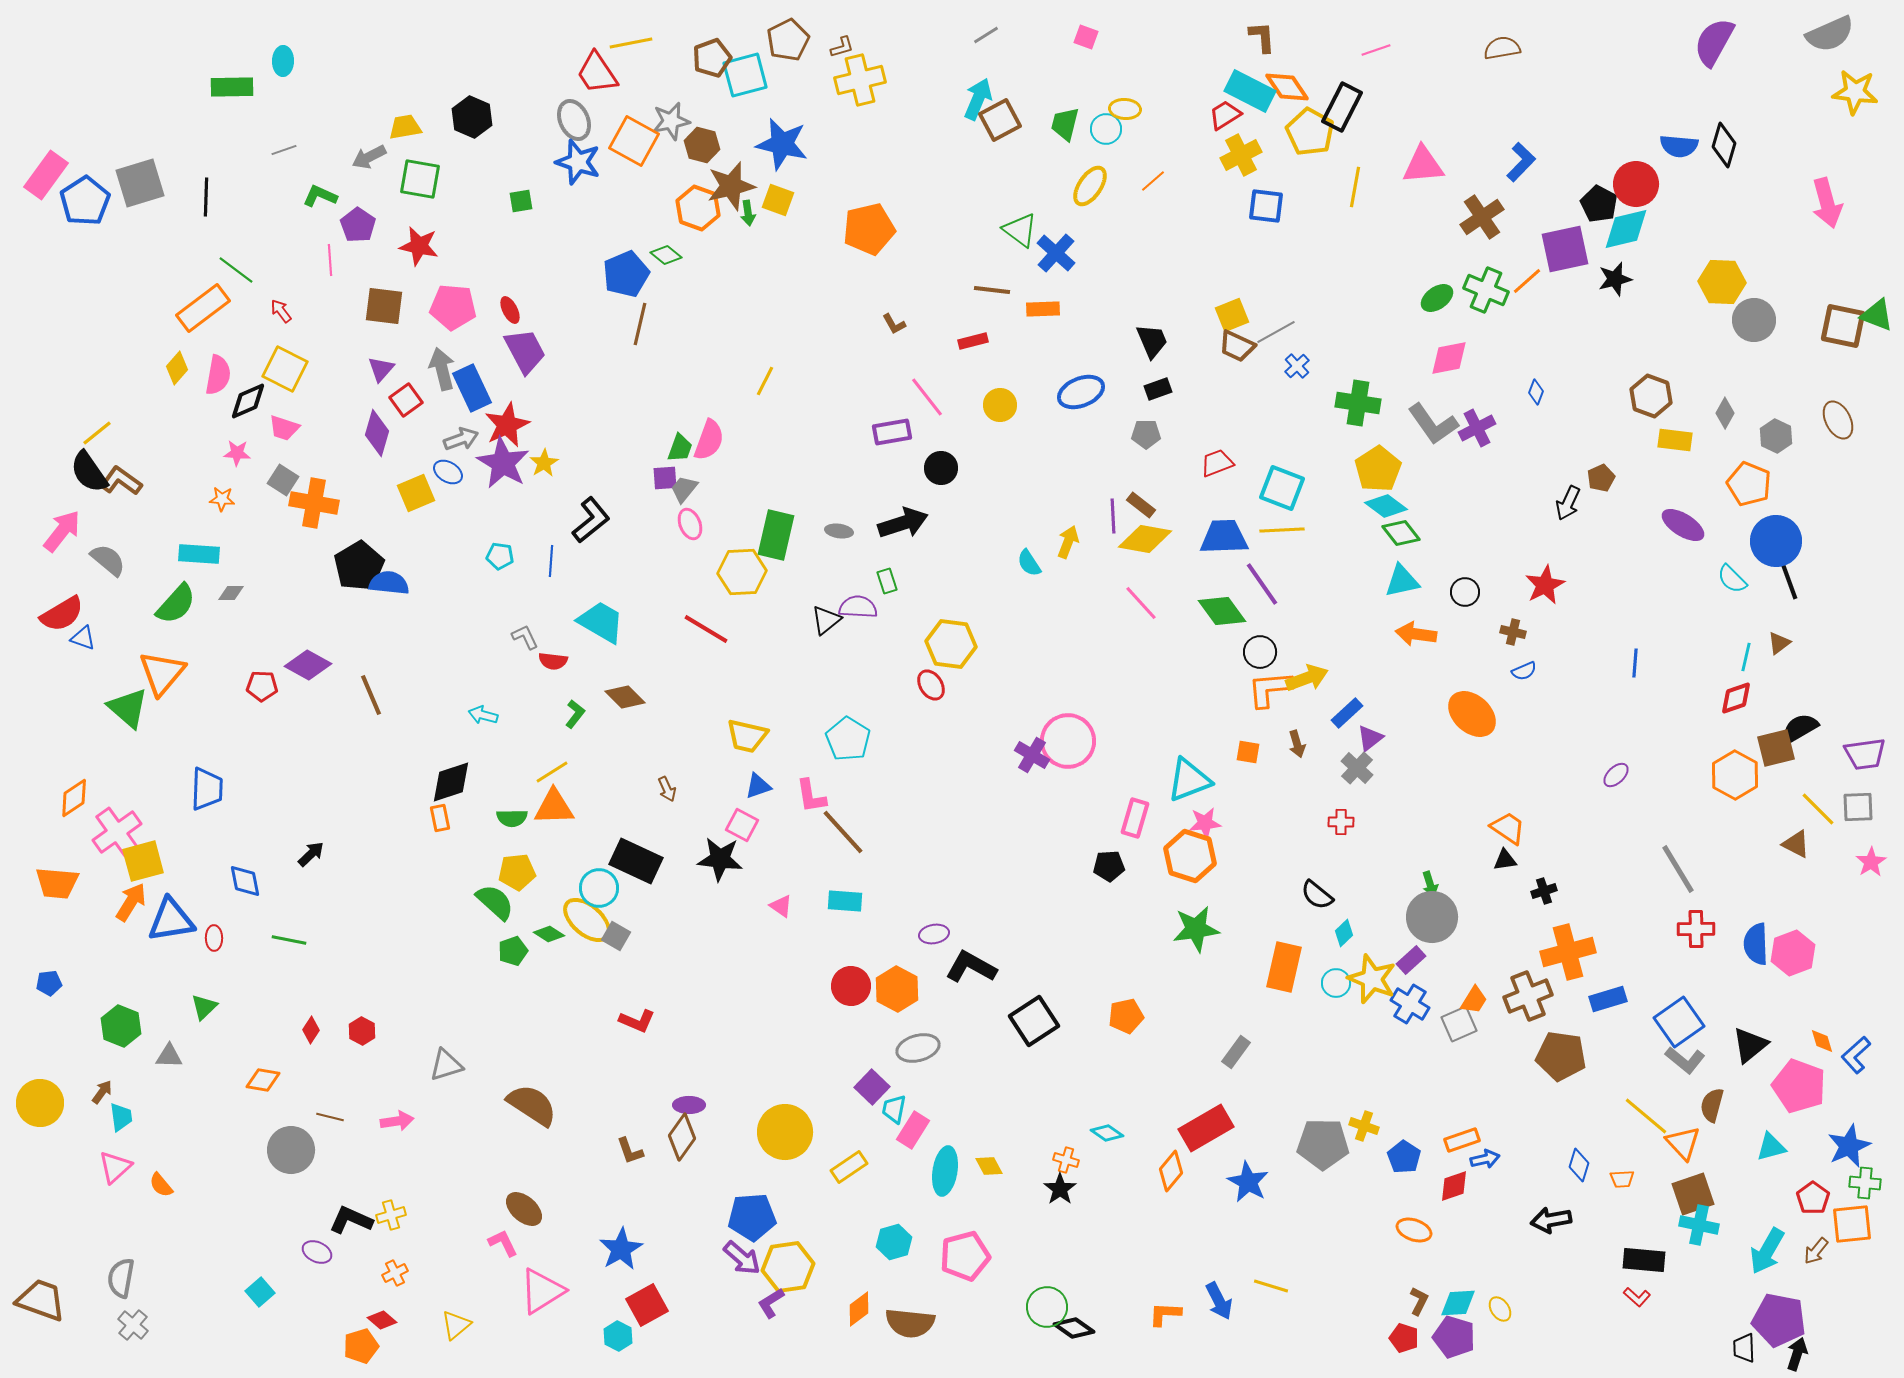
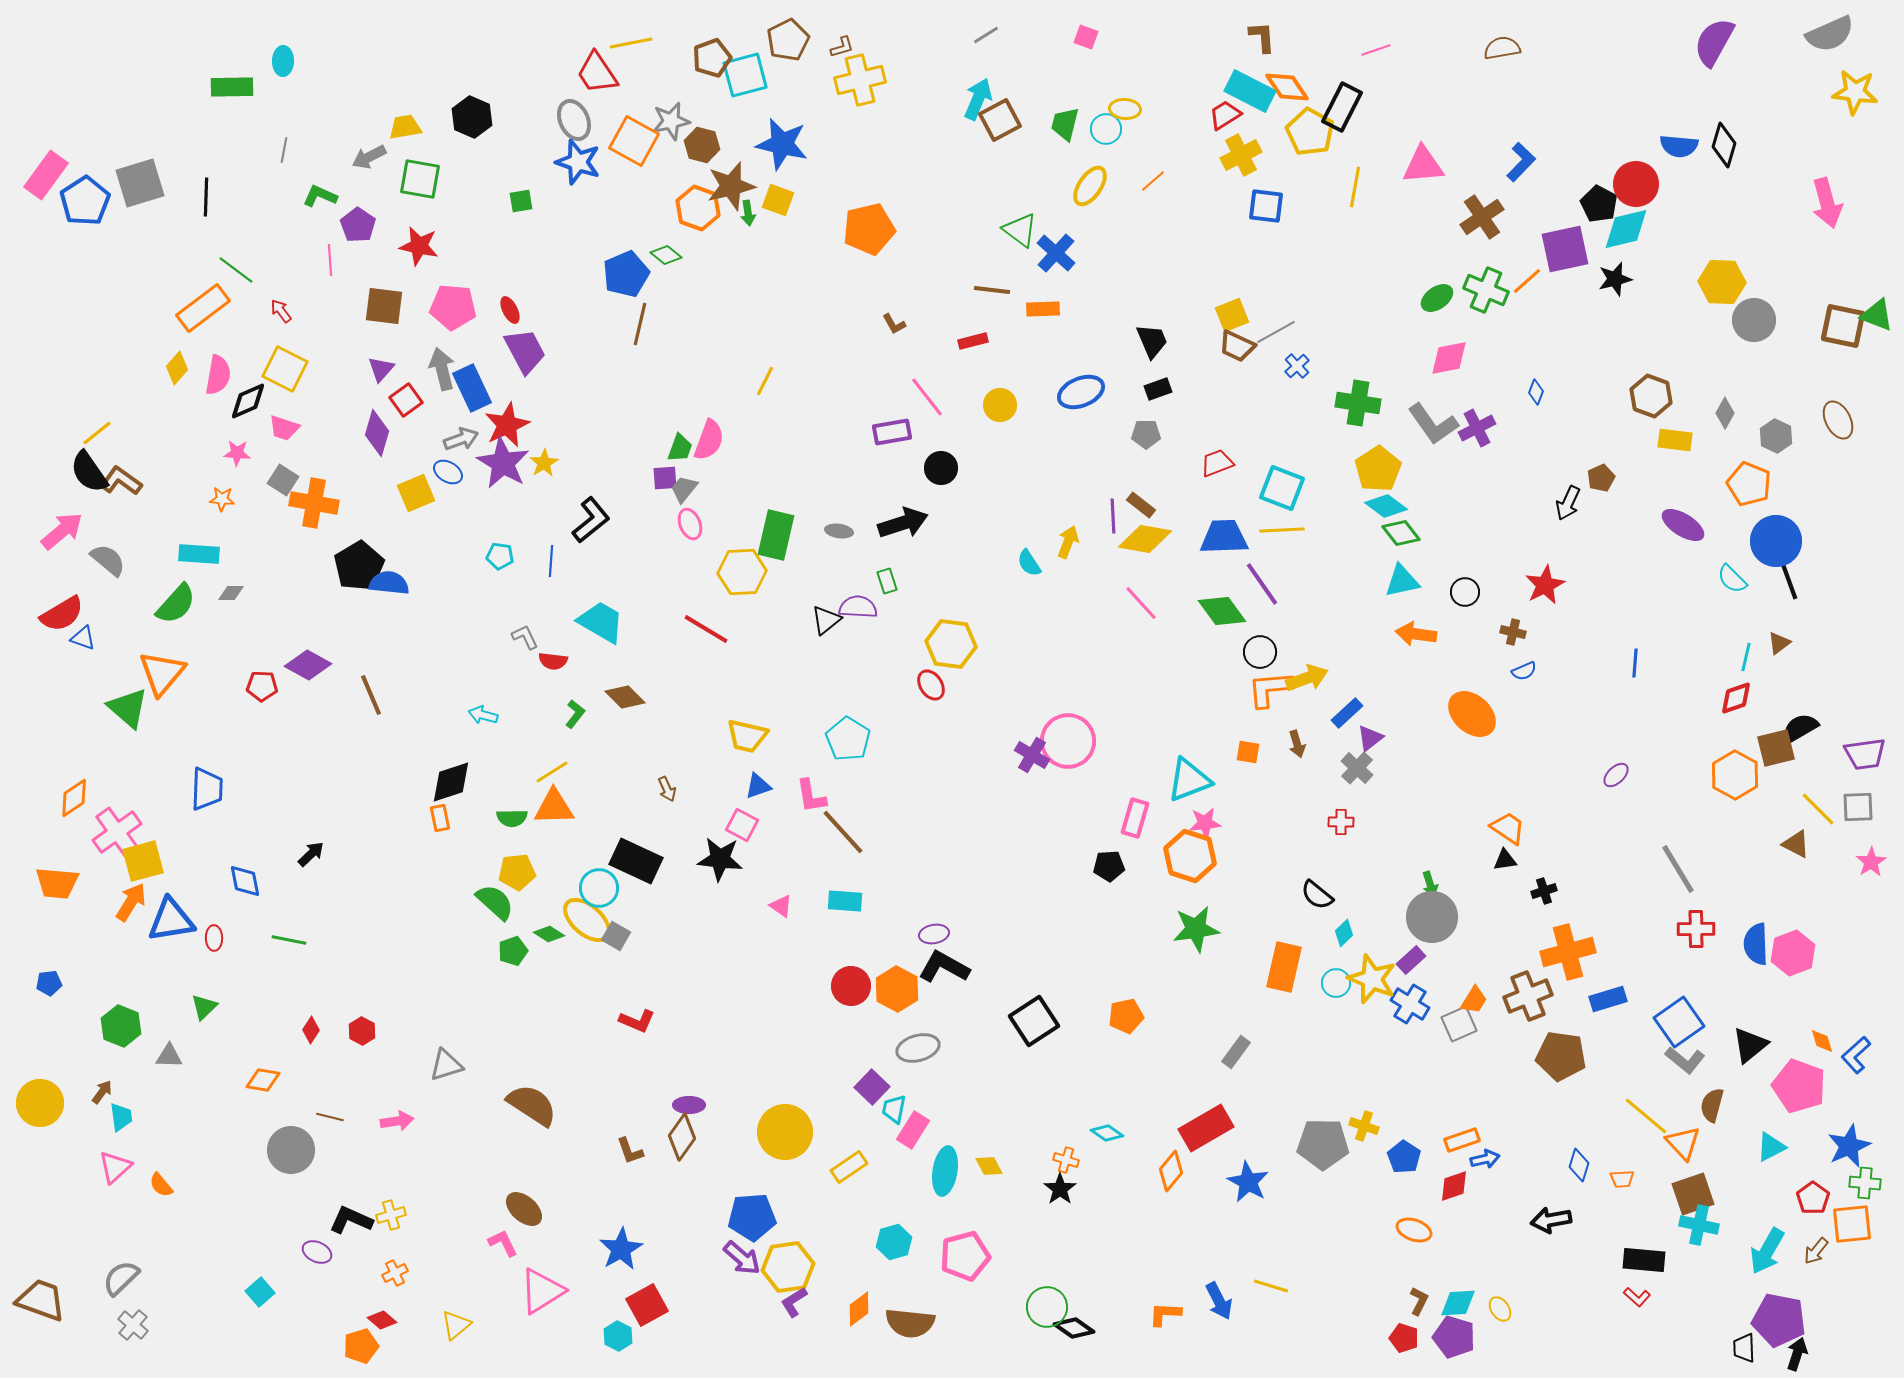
gray line at (284, 150): rotated 60 degrees counterclockwise
pink arrow at (62, 531): rotated 12 degrees clockwise
black L-shape at (971, 967): moved 27 px left
cyan triangle at (1771, 1147): rotated 12 degrees counterclockwise
gray semicircle at (121, 1278): rotated 36 degrees clockwise
purple L-shape at (771, 1303): moved 23 px right, 1 px up
